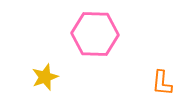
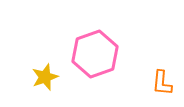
pink hexagon: moved 20 px down; rotated 21 degrees counterclockwise
